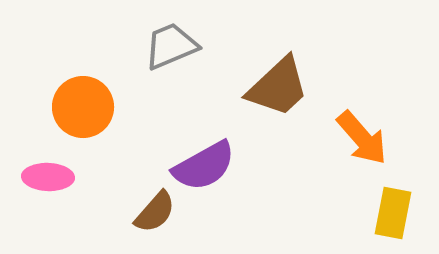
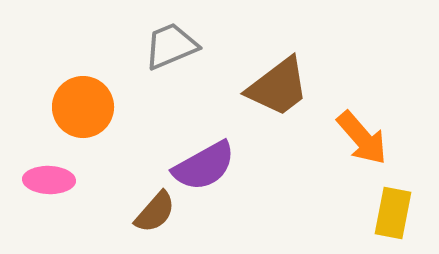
brown trapezoid: rotated 6 degrees clockwise
pink ellipse: moved 1 px right, 3 px down
